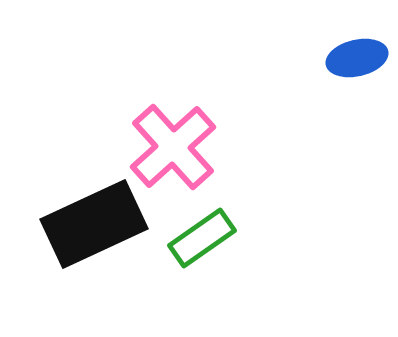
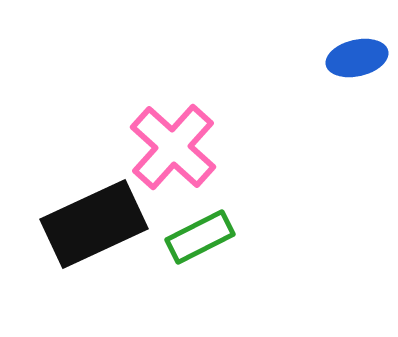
pink cross: rotated 6 degrees counterclockwise
green rectangle: moved 2 px left, 1 px up; rotated 8 degrees clockwise
